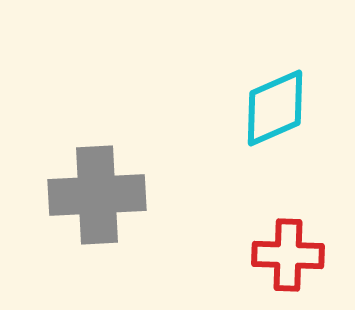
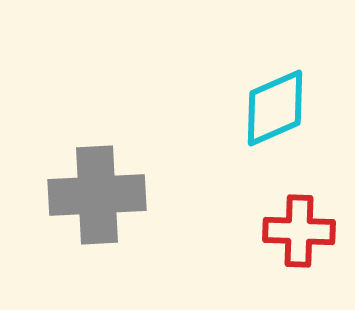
red cross: moved 11 px right, 24 px up
